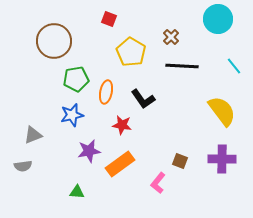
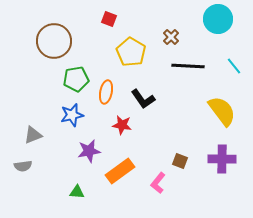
black line: moved 6 px right
orange rectangle: moved 7 px down
